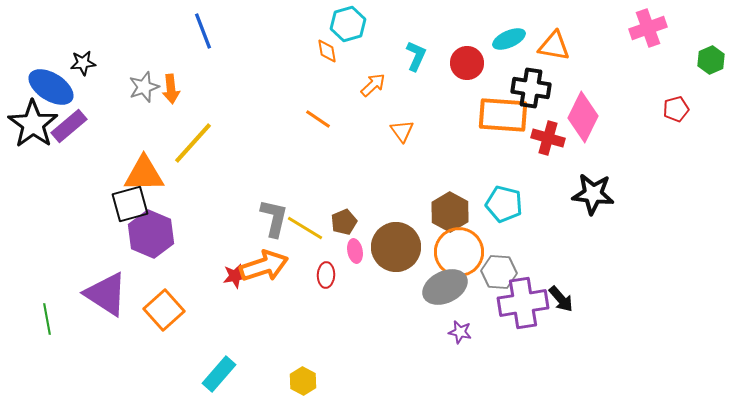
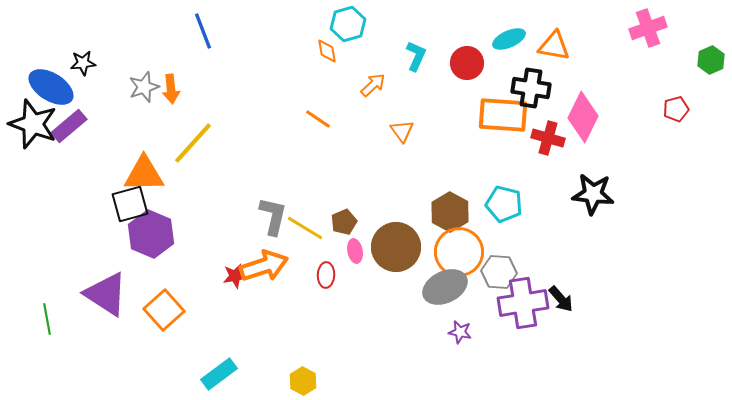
black star at (33, 124): rotated 15 degrees counterclockwise
gray L-shape at (274, 218): moved 1 px left, 2 px up
cyan rectangle at (219, 374): rotated 12 degrees clockwise
